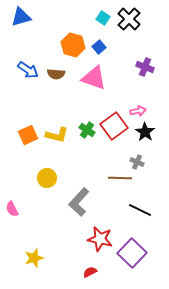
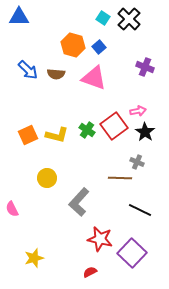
blue triangle: moved 2 px left; rotated 15 degrees clockwise
blue arrow: rotated 10 degrees clockwise
